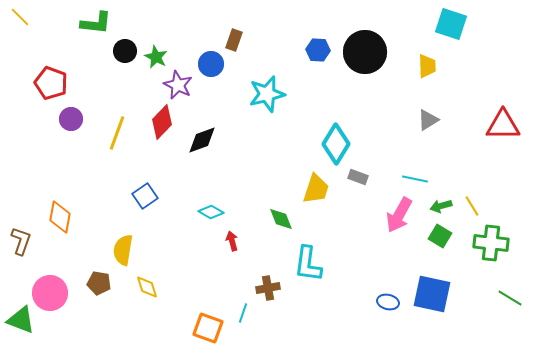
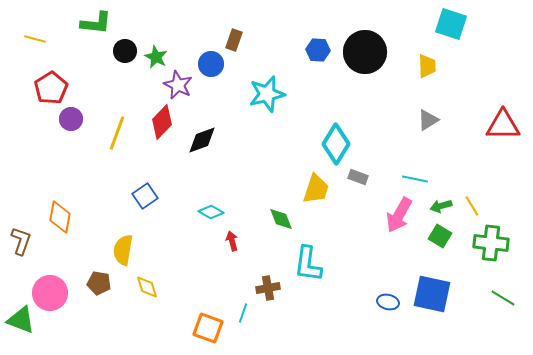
yellow line at (20, 17): moved 15 px right, 22 px down; rotated 30 degrees counterclockwise
red pentagon at (51, 83): moved 5 px down; rotated 20 degrees clockwise
green line at (510, 298): moved 7 px left
